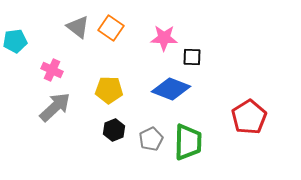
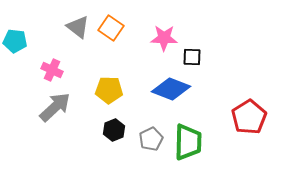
cyan pentagon: rotated 15 degrees clockwise
